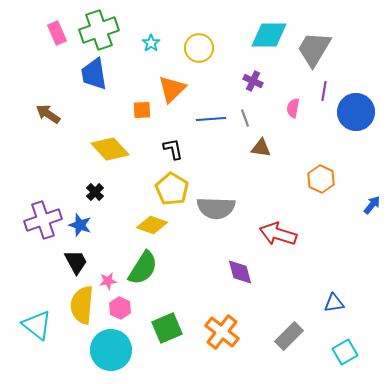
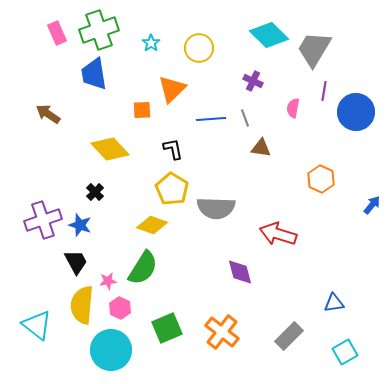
cyan diamond at (269, 35): rotated 45 degrees clockwise
